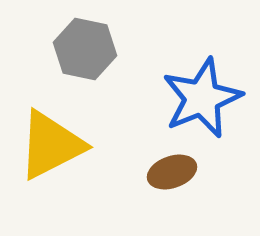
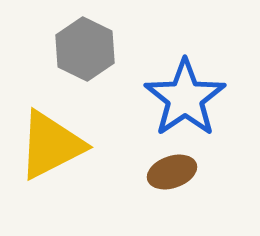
gray hexagon: rotated 14 degrees clockwise
blue star: moved 17 px left; rotated 12 degrees counterclockwise
